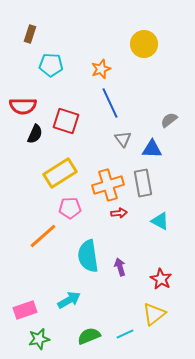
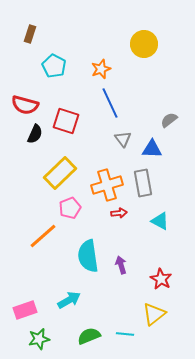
cyan pentagon: moved 3 px right, 1 px down; rotated 25 degrees clockwise
red semicircle: moved 2 px right, 1 px up; rotated 16 degrees clockwise
yellow rectangle: rotated 12 degrees counterclockwise
orange cross: moved 1 px left
pink pentagon: rotated 20 degrees counterclockwise
purple arrow: moved 1 px right, 2 px up
cyan line: rotated 30 degrees clockwise
